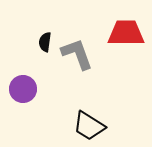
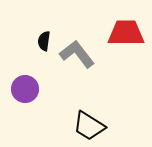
black semicircle: moved 1 px left, 1 px up
gray L-shape: rotated 18 degrees counterclockwise
purple circle: moved 2 px right
